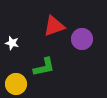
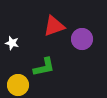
yellow circle: moved 2 px right, 1 px down
